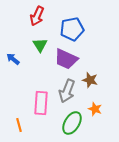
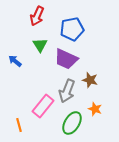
blue arrow: moved 2 px right, 2 px down
pink rectangle: moved 2 px right, 3 px down; rotated 35 degrees clockwise
